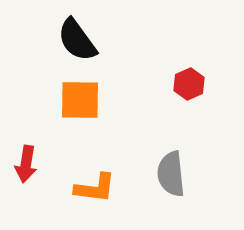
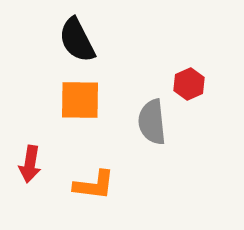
black semicircle: rotated 9 degrees clockwise
red arrow: moved 4 px right
gray semicircle: moved 19 px left, 52 px up
orange L-shape: moved 1 px left, 3 px up
